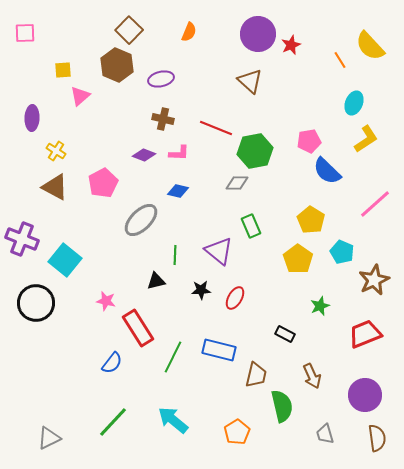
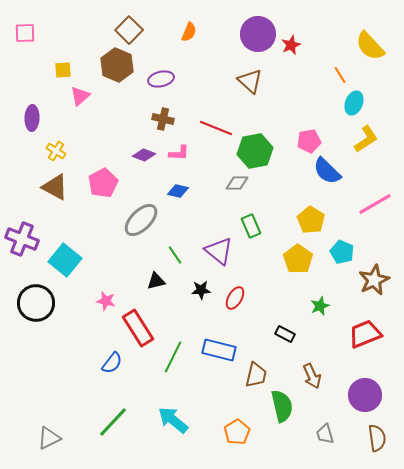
orange line at (340, 60): moved 15 px down
pink line at (375, 204): rotated 12 degrees clockwise
green line at (175, 255): rotated 36 degrees counterclockwise
